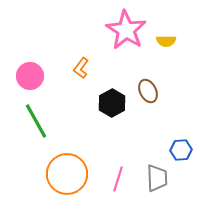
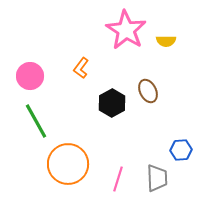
orange circle: moved 1 px right, 10 px up
